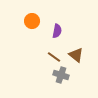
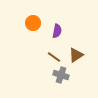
orange circle: moved 1 px right, 2 px down
brown triangle: rotated 49 degrees clockwise
